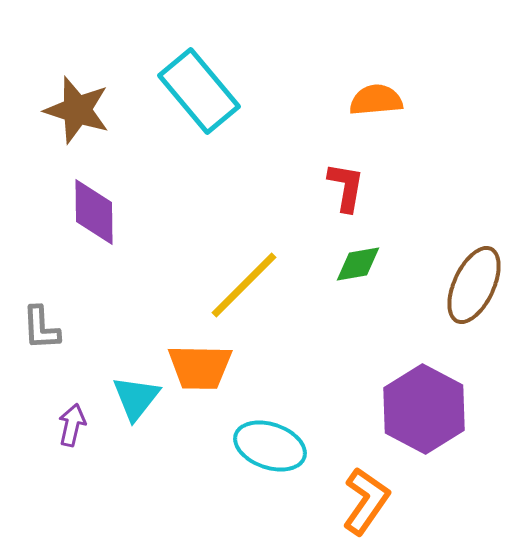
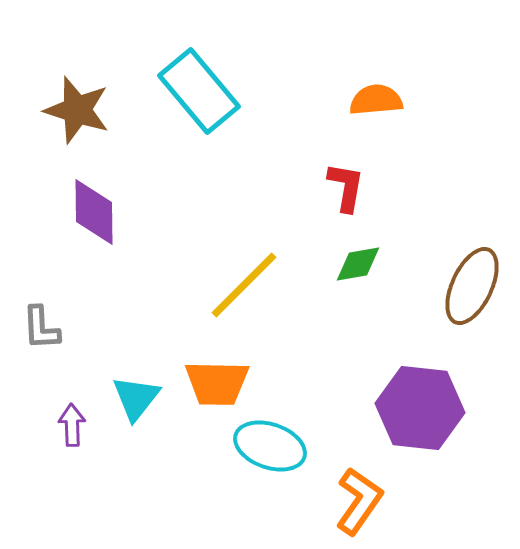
brown ellipse: moved 2 px left, 1 px down
orange trapezoid: moved 17 px right, 16 px down
purple hexagon: moved 4 px left, 1 px up; rotated 22 degrees counterclockwise
purple arrow: rotated 15 degrees counterclockwise
orange L-shape: moved 7 px left
